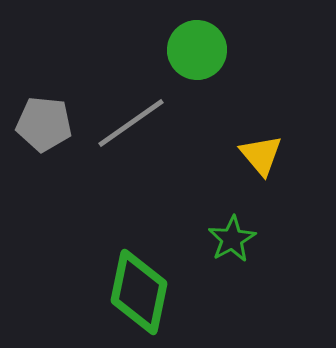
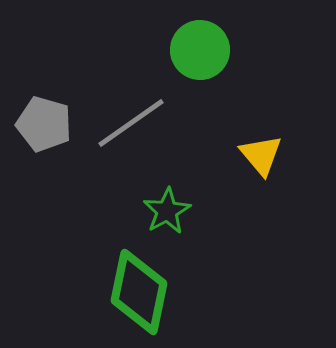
green circle: moved 3 px right
gray pentagon: rotated 10 degrees clockwise
green star: moved 65 px left, 28 px up
